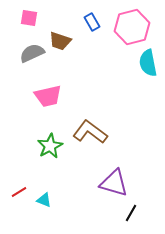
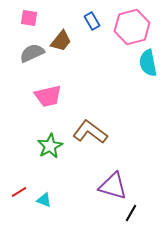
blue rectangle: moved 1 px up
brown trapezoid: moved 1 px right; rotated 70 degrees counterclockwise
purple triangle: moved 1 px left, 3 px down
